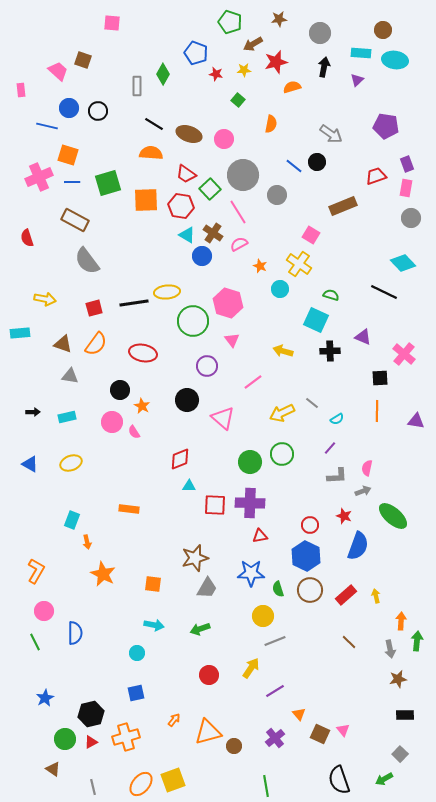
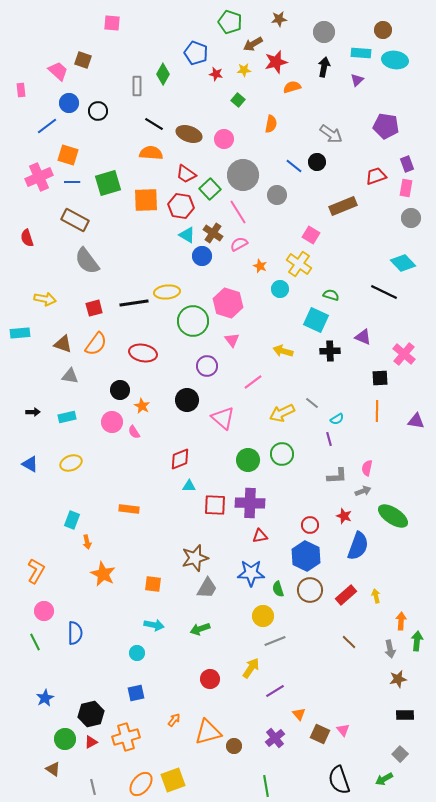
gray circle at (320, 33): moved 4 px right, 1 px up
blue circle at (69, 108): moved 5 px up
blue line at (47, 126): rotated 50 degrees counterclockwise
purple line at (330, 448): moved 1 px left, 9 px up; rotated 56 degrees counterclockwise
green circle at (250, 462): moved 2 px left, 2 px up
green ellipse at (393, 516): rotated 8 degrees counterclockwise
red circle at (209, 675): moved 1 px right, 4 px down
